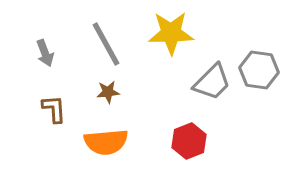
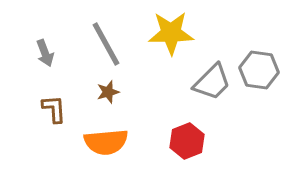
brown star: rotated 10 degrees counterclockwise
red hexagon: moved 2 px left
